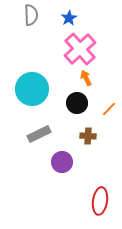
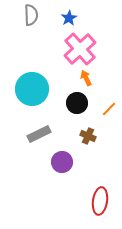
brown cross: rotated 21 degrees clockwise
